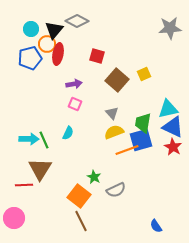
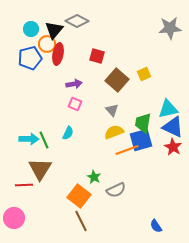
gray triangle: moved 3 px up
